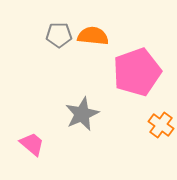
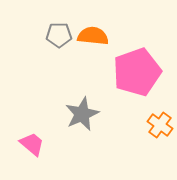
orange cross: moved 1 px left
